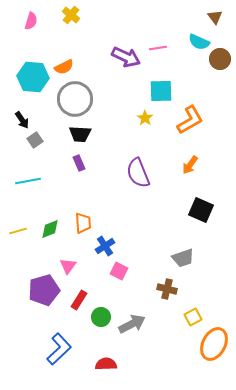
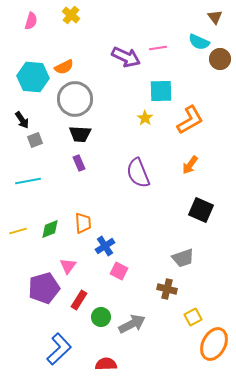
gray square: rotated 14 degrees clockwise
purple pentagon: moved 2 px up
